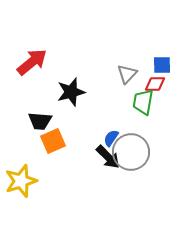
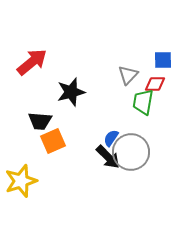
blue square: moved 1 px right, 5 px up
gray triangle: moved 1 px right, 1 px down
